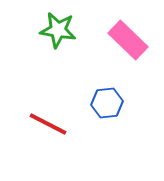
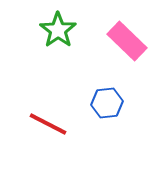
green star: rotated 27 degrees clockwise
pink rectangle: moved 1 px left, 1 px down
